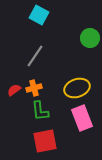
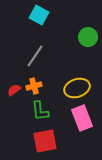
green circle: moved 2 px left, 1 px up
orange cross: moved 2 px up
